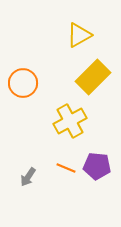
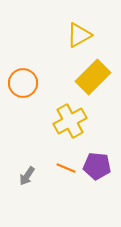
gray arrow: moved 1 px left, 1 px up
